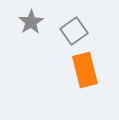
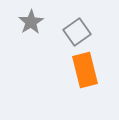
gray square: moved 3 px right, 1 px down
